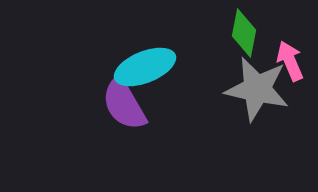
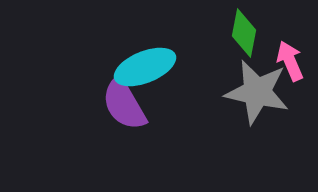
gray star: moved 3 px down
